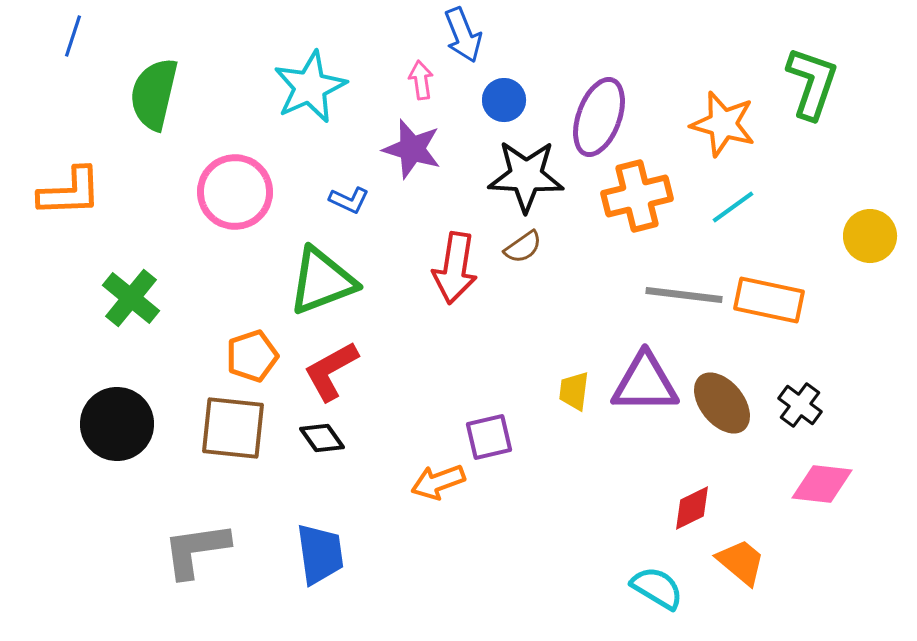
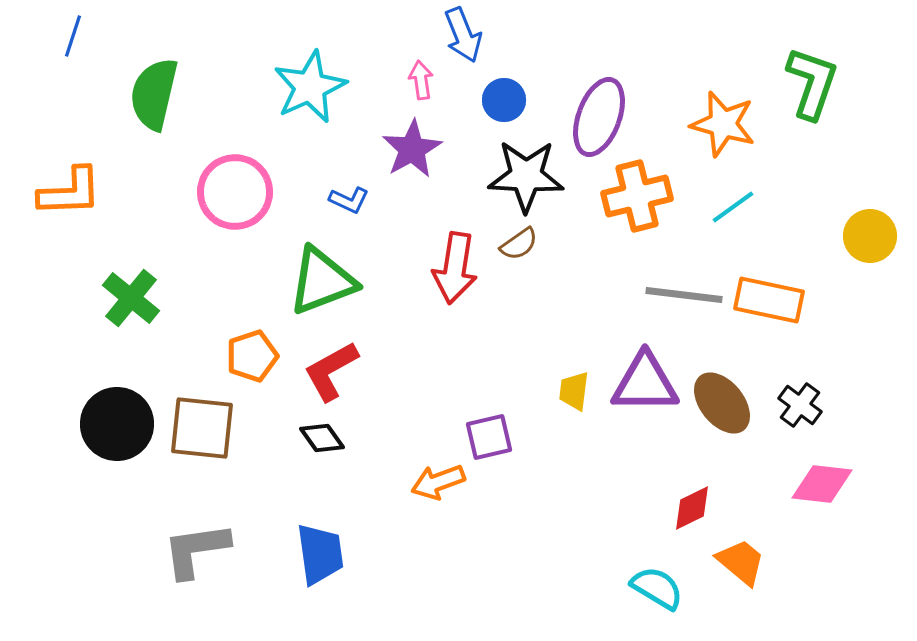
purple star: rotated 26 degrees clockwise
brown semicircle: moved 4 px left, 3 px up
brown square: moved 31 px left
